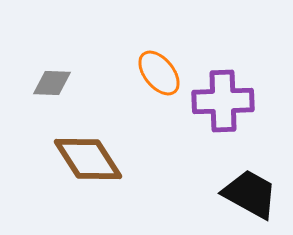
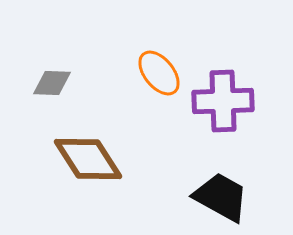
black trapezoid: moved 29 px left, 3 px down
